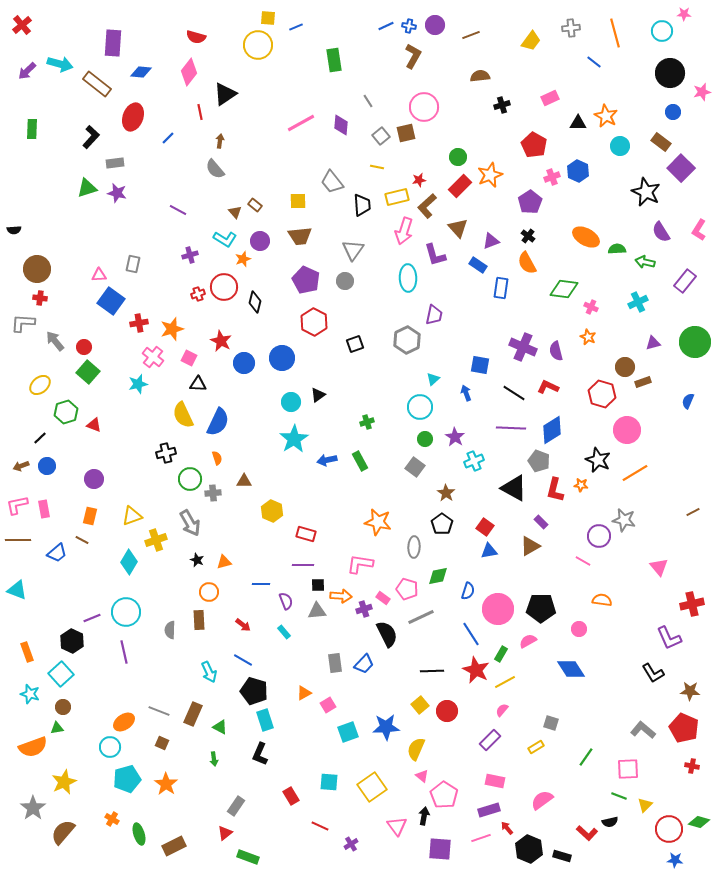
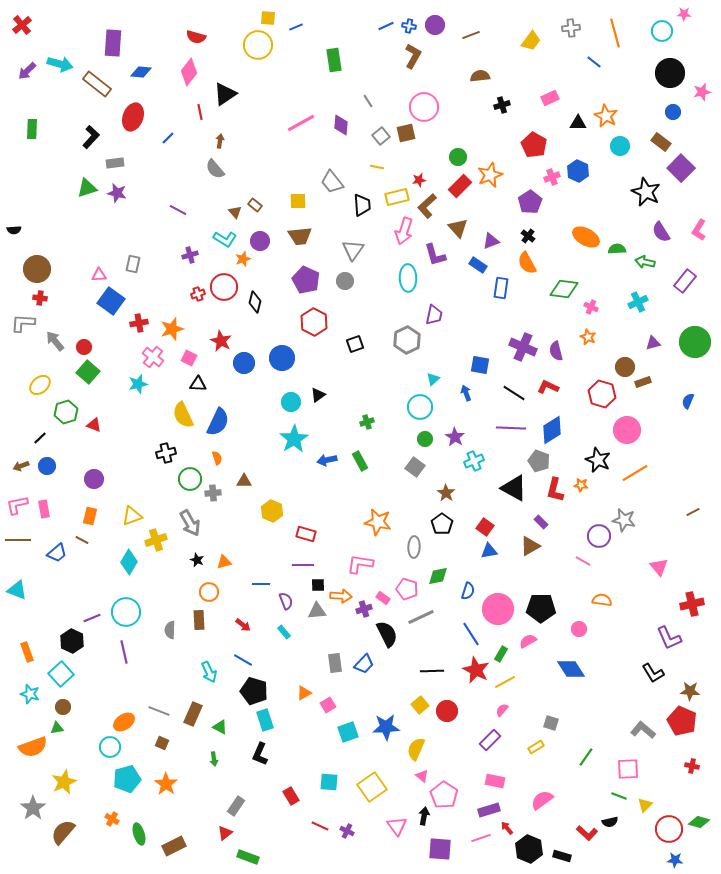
red pentagon at (684, 728): moved 2 px left, 7 px up
purple cross at (351, 844): moved 4 px left, 13 px up; rotated 32 degrees counterclockwise
